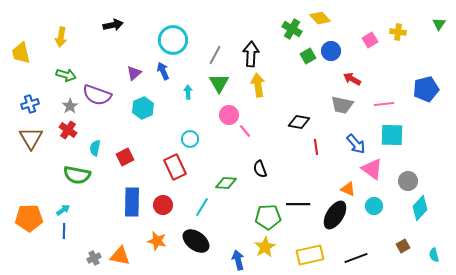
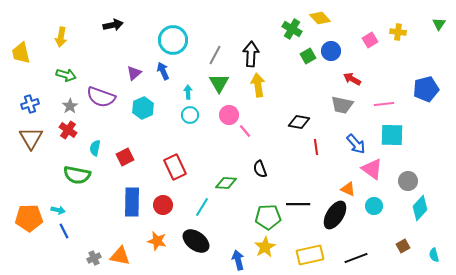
purple semicircle at (97, 95): moved 4 px right, 2 px down
cyan circle at (190, 139): moved 24 px up
cyan arrow at (63, 210): moved 5 px left; rotated 48 degrees clockwise
blue line at (64, 231): rotated 28 degrees counterclockwise
